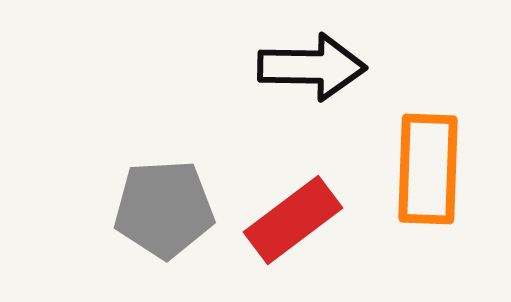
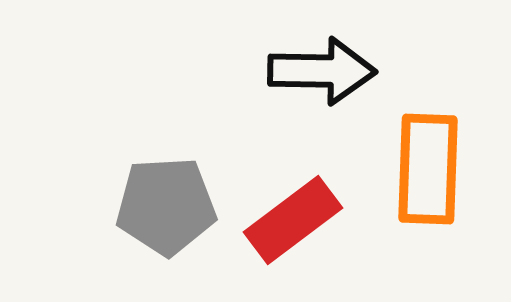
black arrow: moved 10 px right, 4 px down
gray pentagon: moved 2 px right, 3 px up
